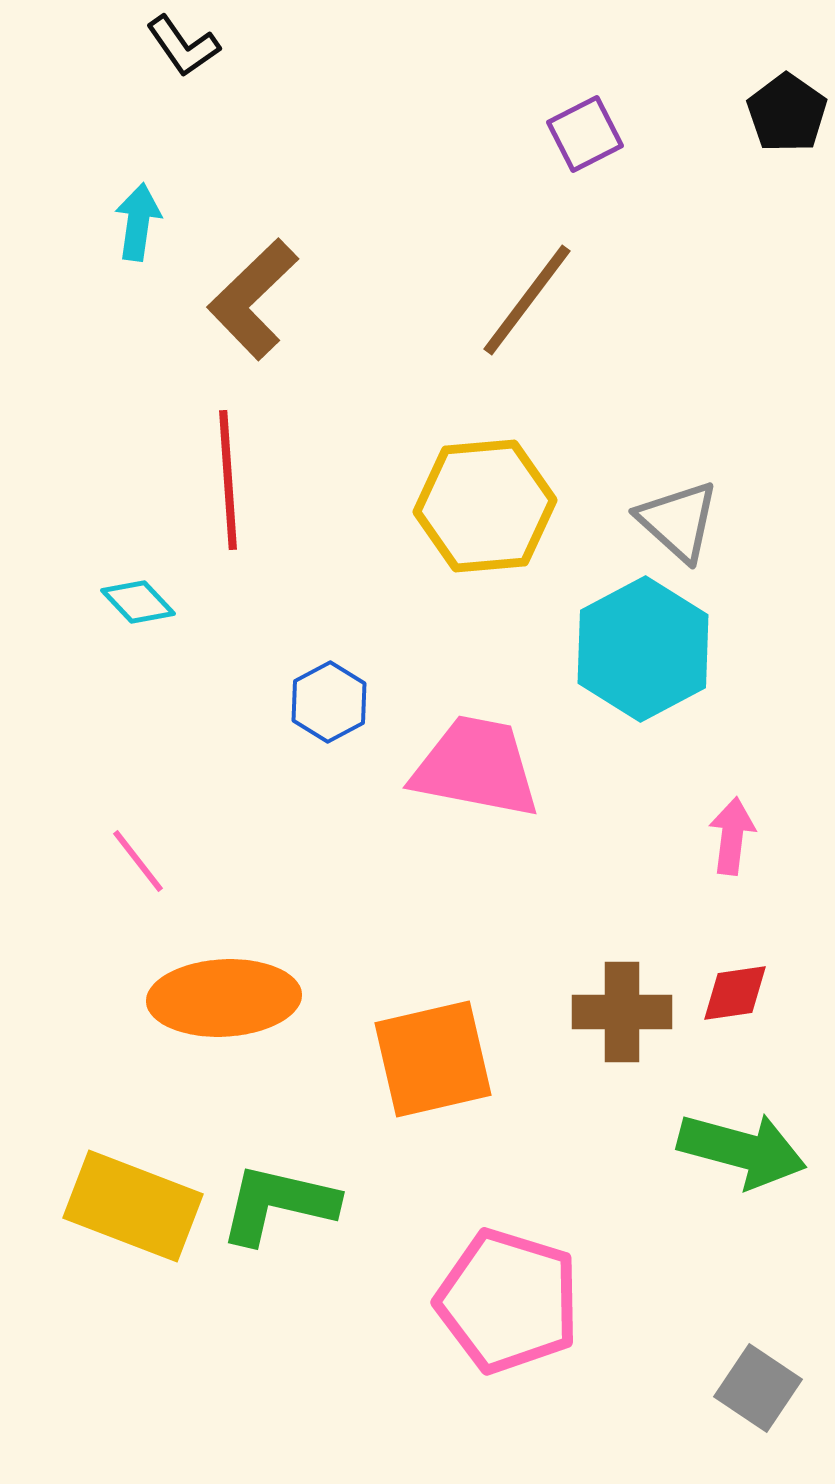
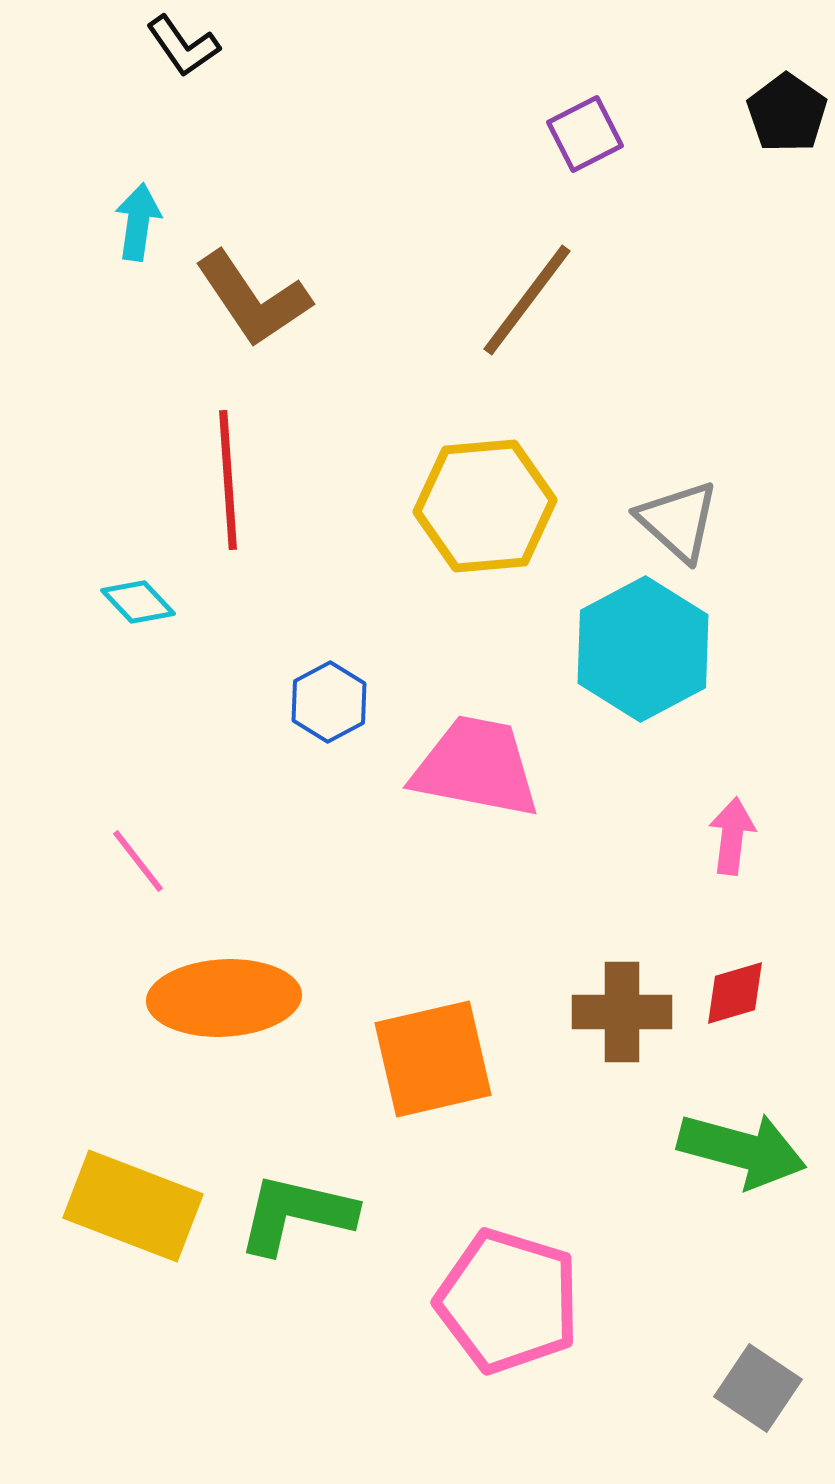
brown L-shape: rotated 80 degrees counterclockwise
red diamond: rotated 8 degrees counterclockwise
green L-shape: moved 18 px right, 10 px down
